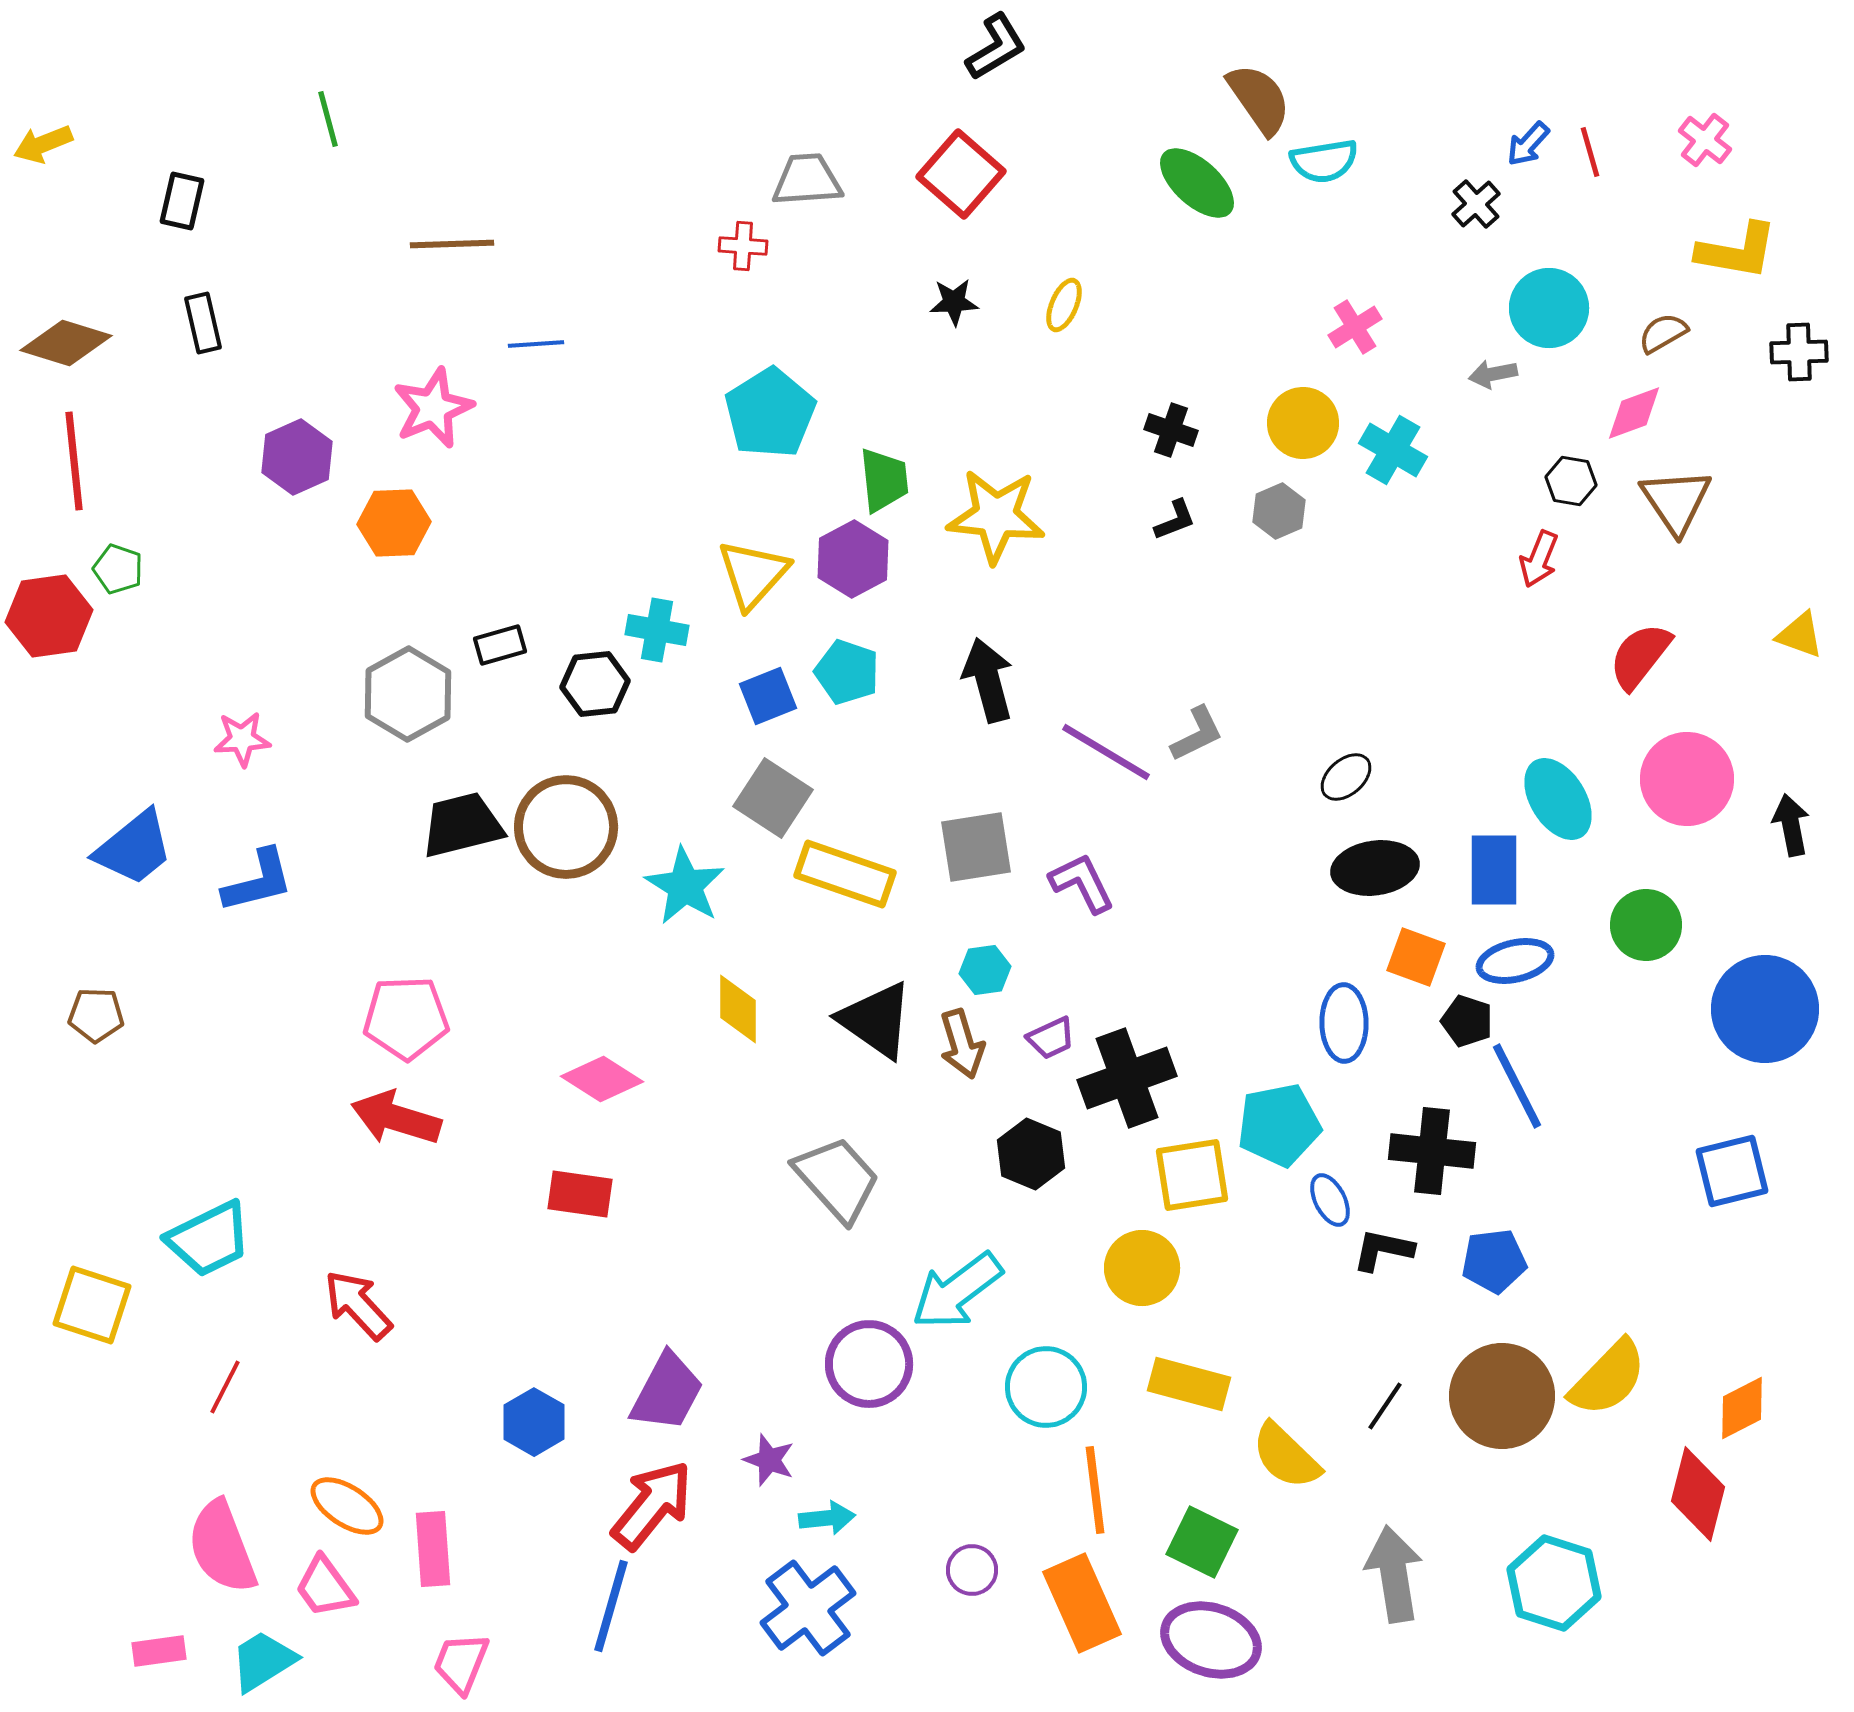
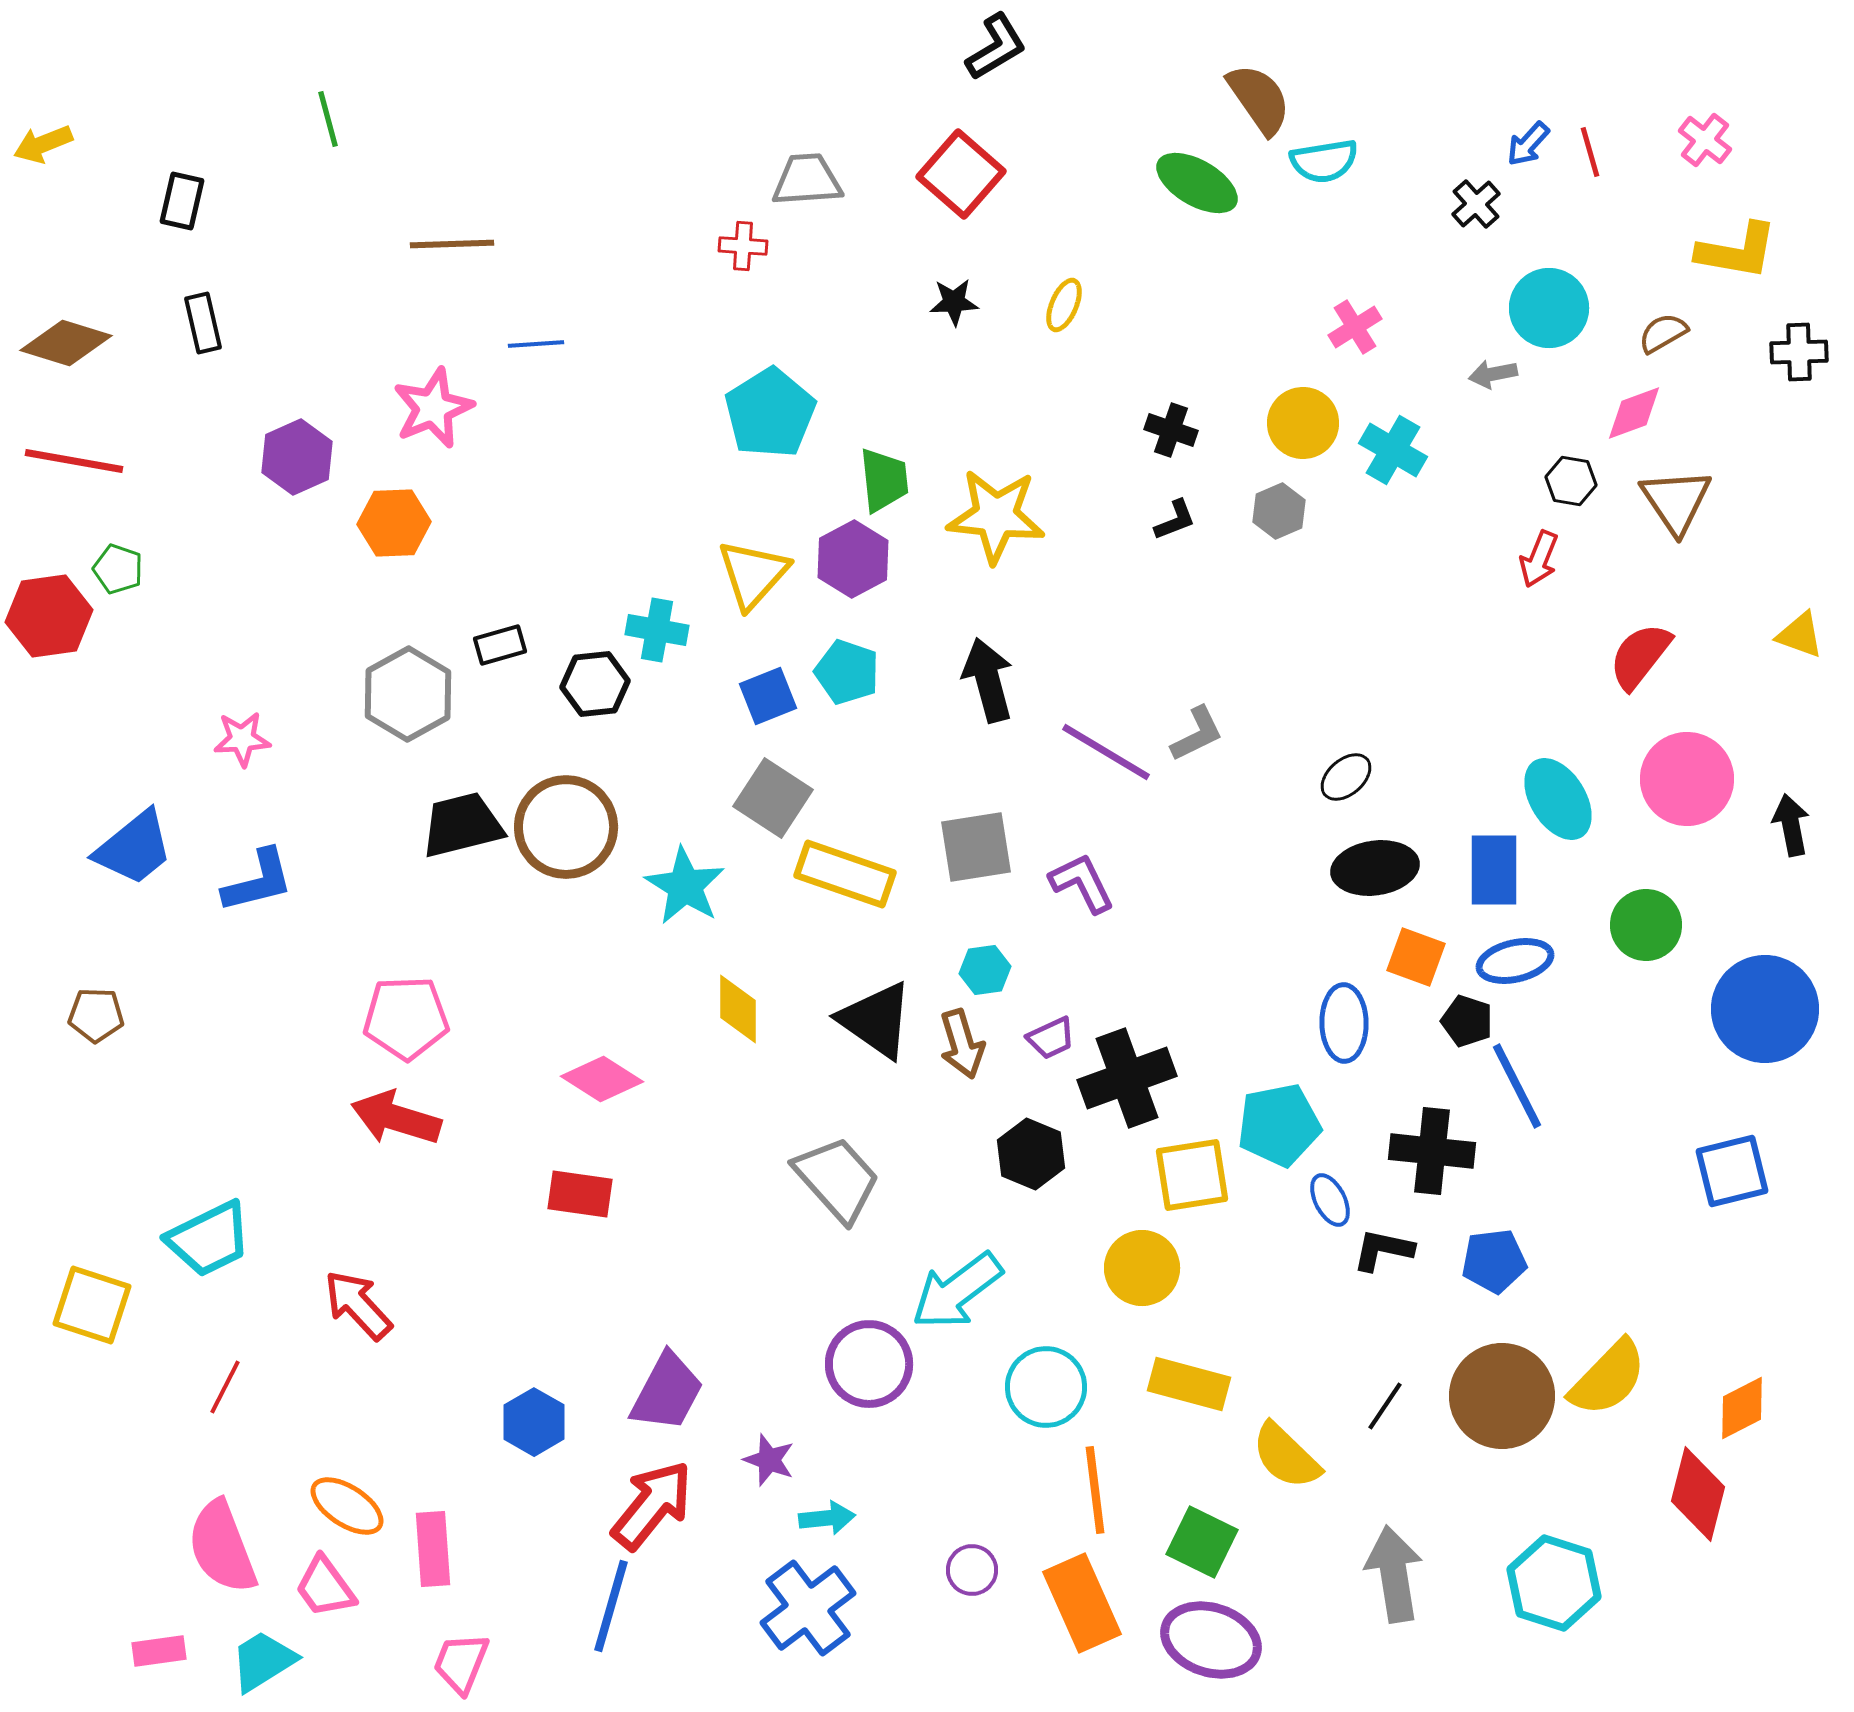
green ellipse at (1197, 183): rotated 12 degrees counterclockwise
red line at (74, 461): rotated 74 degrees counterclockwise
